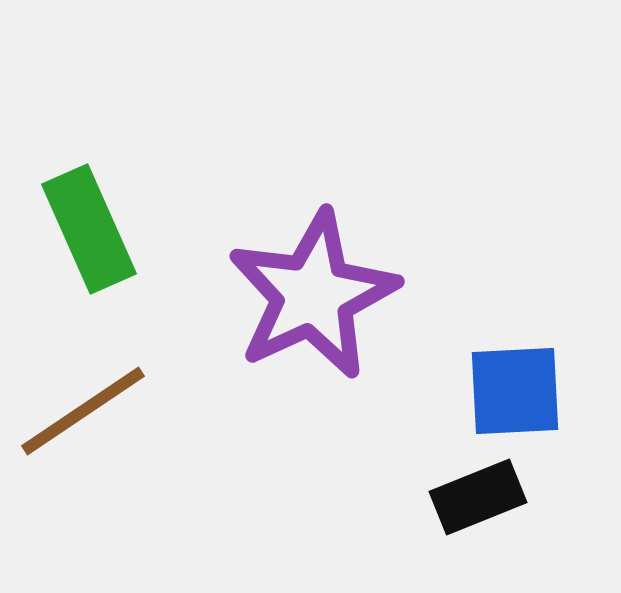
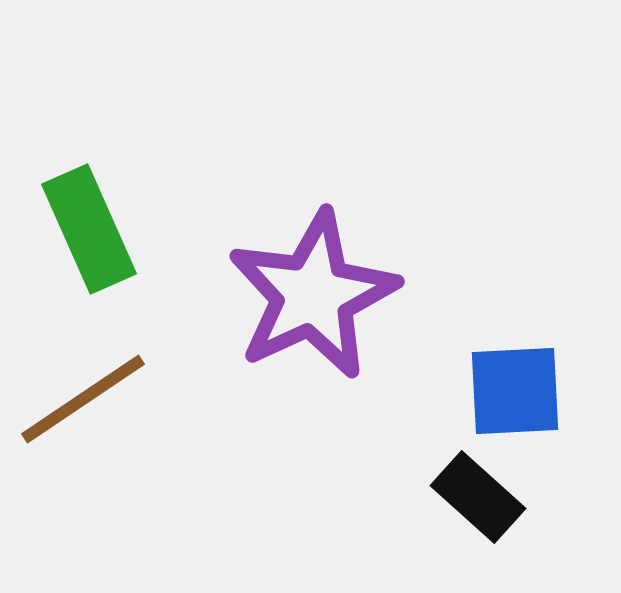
brown line: moved 12 px up
black rectangle: rotated 64 degrees clockwise
